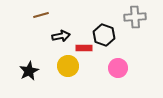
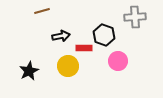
brown line: moved 1 px right, 4 px up
pink circle: moved 7 px up
